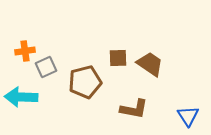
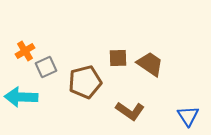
orange cross: rotated 24 degrees counterclockwise
brown L-shape: moved 4 px left, 2 px down; rotated 24 degrees clockwise
